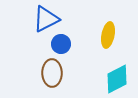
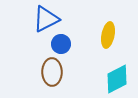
brown ellipse: moved 1 px up
